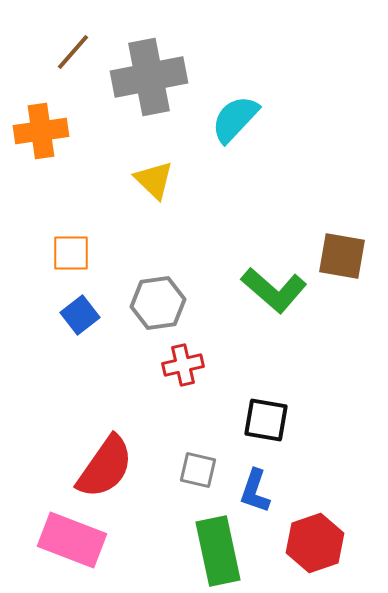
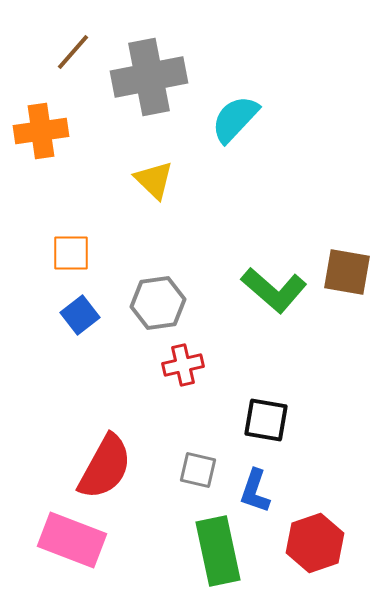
brown square: moved 5 px right, 16 px down
red semicircle: rotated 6 degrees counterclockwise
